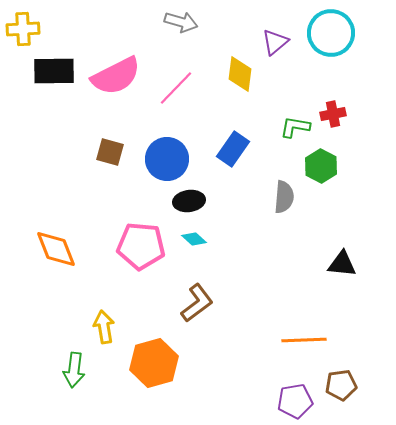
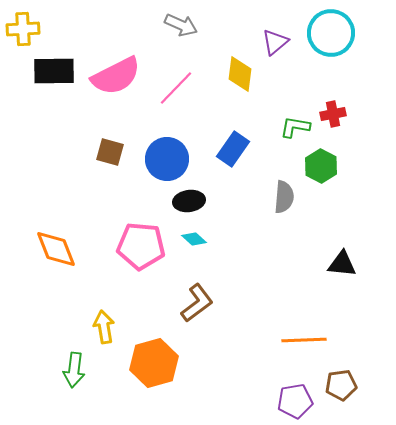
gray arrow: moved 3 px down; rotated 8 degrees clockwise
